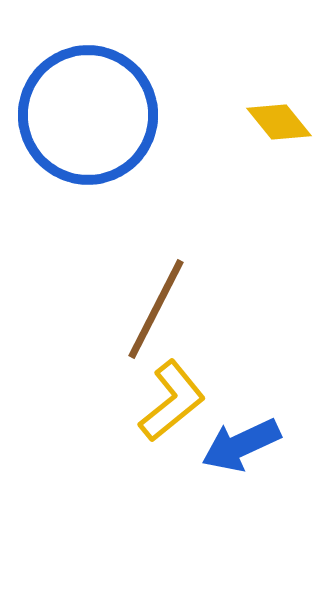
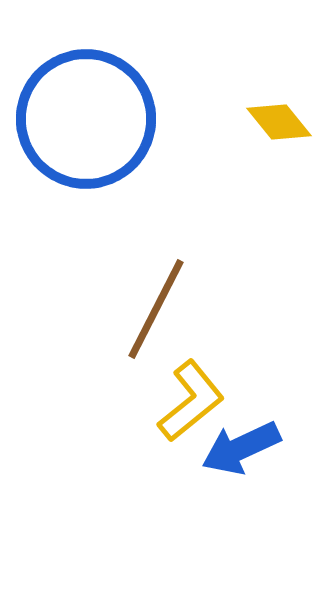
blue circle: moved 2 px left, 4 px down
yellow L-shape: moved 19 px right
blue arrow: moved 3 px down
